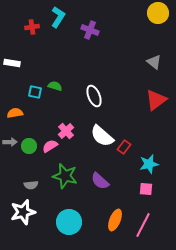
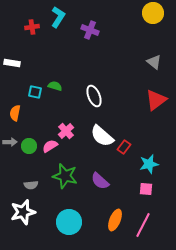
yellow circle: moved 5 px left
orange semicircle: rotated 70 degrees counterclockwise
